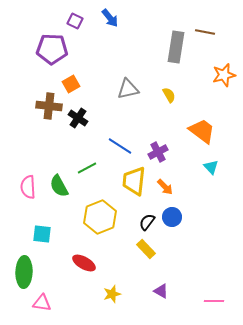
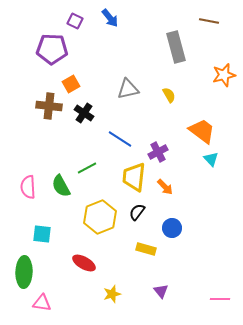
brown line: moved 4 px right, 11 px up
gray rectangle: rotated 24 degrees counterclockwise
black cross: moved 6 px right, 5 px up
blue line: moved 7 px up
cyan triangle: moved 8 px up
yellow trapezoid: moved 4 px up
green semicircle: moved 2 px right
blue circle: moved 11 px down
black semicircle: moved 10 px left, 10 px up
yellow rectangle: rotated 30 degrees counterclockwise
purple triangle: rotated 21 degrees clockwise
pink line: moved 6 px right, 2 px up
